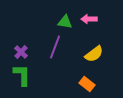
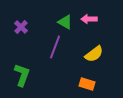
green triangle: rotated 21 degrees clockwise
purple cross: moved 25 px up
green L-shape: rotated 20 degrees clockwise
orange rectangle: rotated 21 degrees counterclockwise
